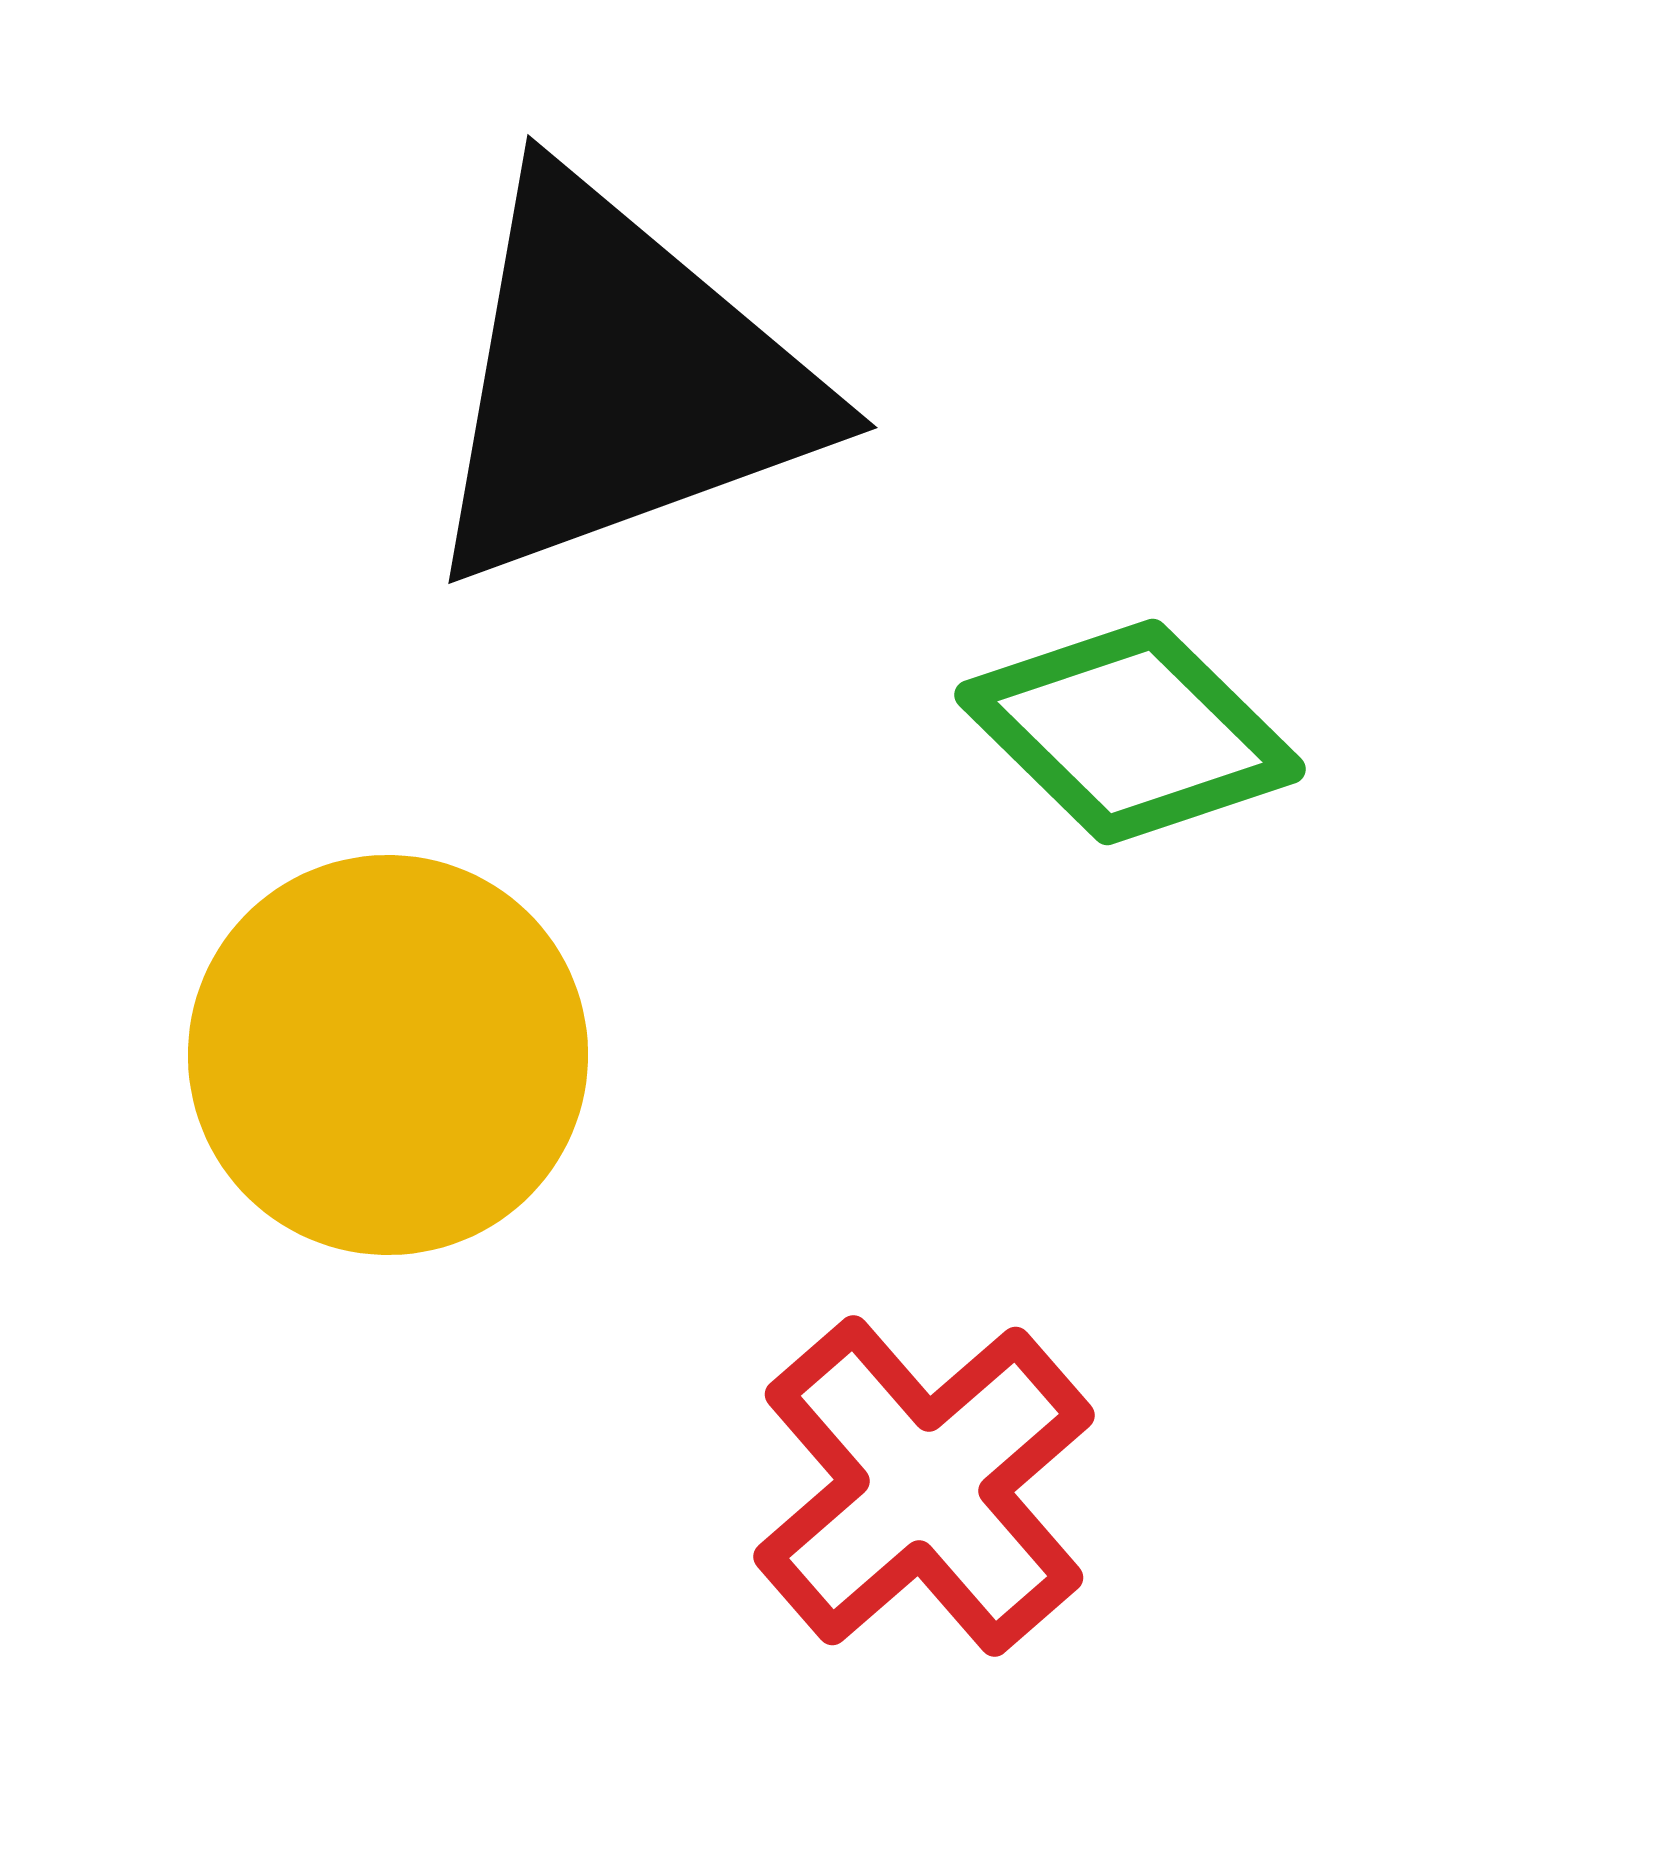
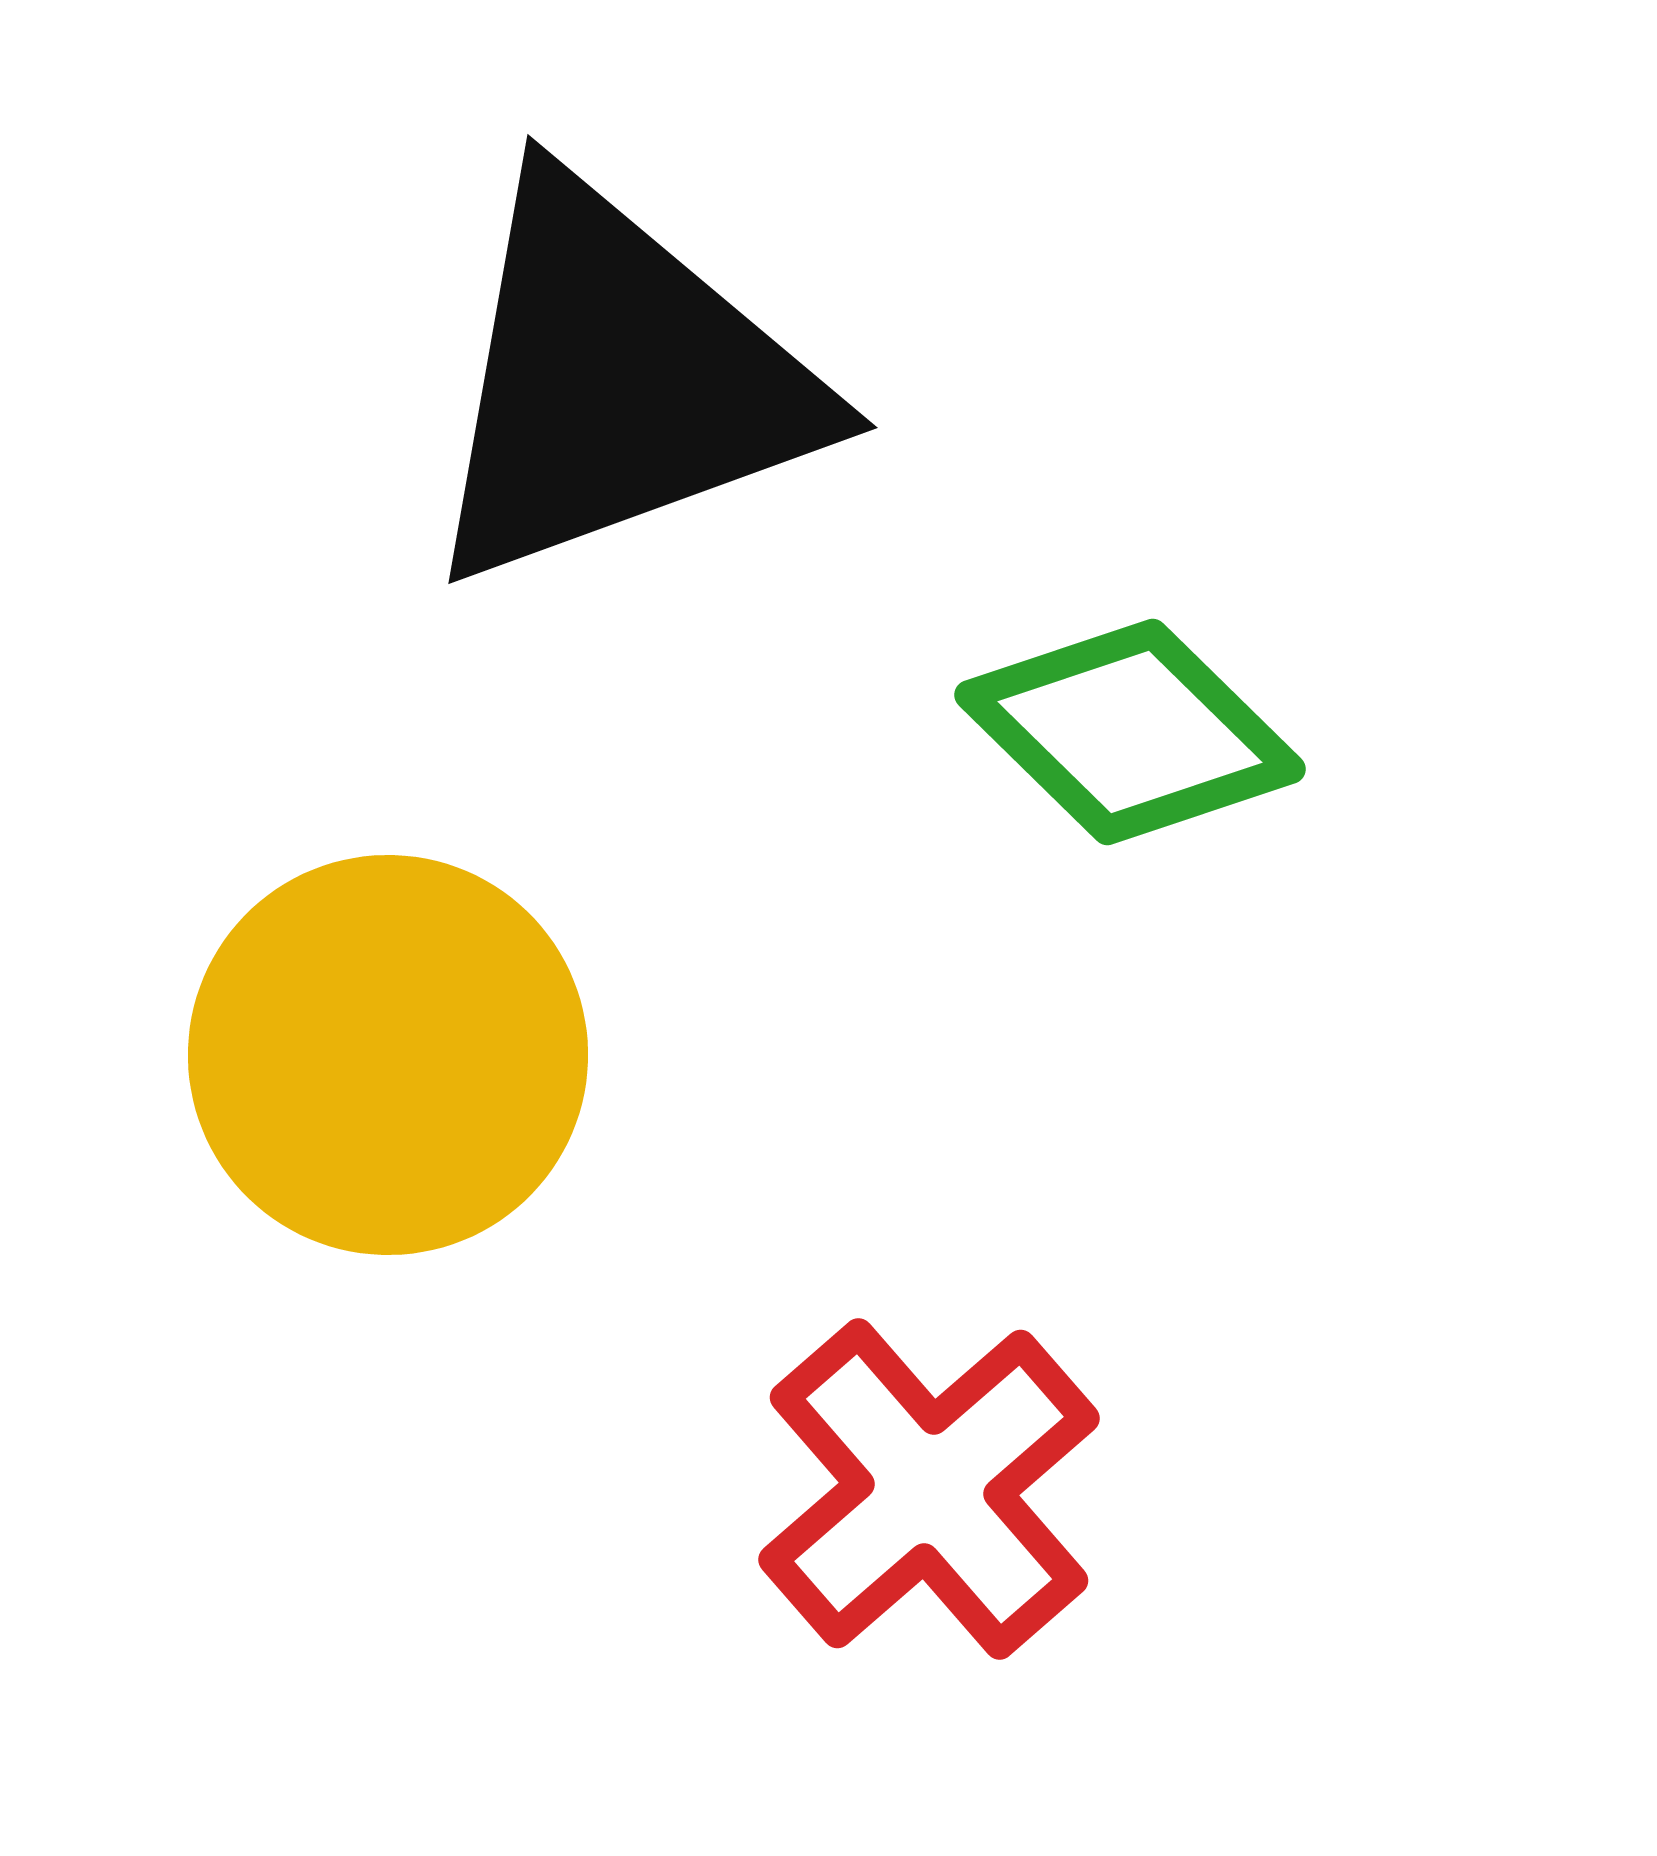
red cross: moved 5 px right, 3 px down
